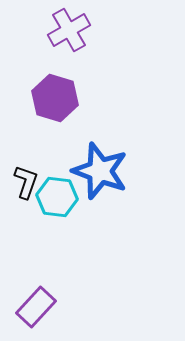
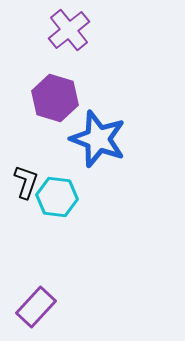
purple cross: rotated 9 degrees counterclockwise
blue star: moved 2 px left, 32 px up
